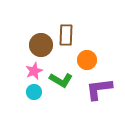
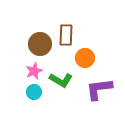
brown circle: moved 1 px left, 1 px up
orange circle: moved 2 px left, 2 px up
